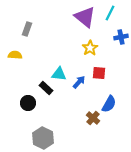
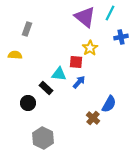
red square: moved 23 px left, 11 px up
